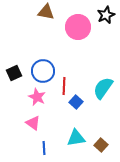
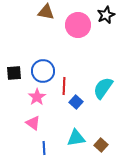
pink circle: moved 2 px up
black square: rotated 21 degrees clockwise
pink star: rotated 12 degrees clockwise
